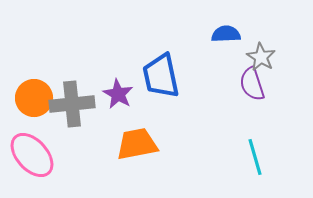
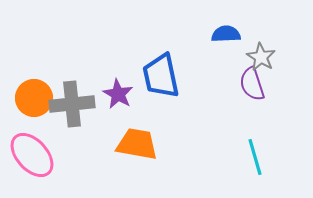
orange trapezoid: rotated 21 degrees clockwise
